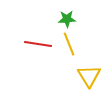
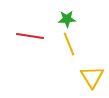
red line: moved 8 px left, 8 px up
yellow triangle: moved 3 px right, 1 px down
